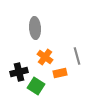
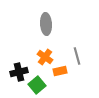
gray ellipse: moved 11 px right, 4 px up
orange rectangle: moved 2 px up
green square: moved 1 px right, 1 px up; rotated 18 degrees clockwise
